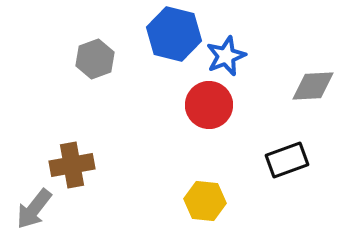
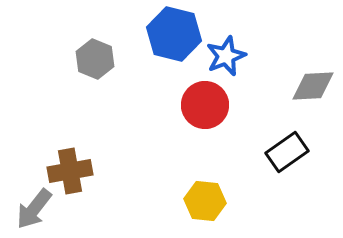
gray hexagon: rotated 18 degrees counterclockwise
red circle: moved 4 px left
black rectangle: moved 8 px up; rotated 15 degrees counterclockwise
brown cross: moved 2 px left, 6 px down
